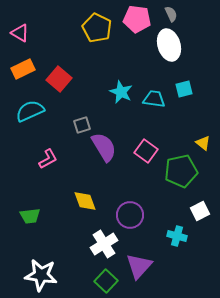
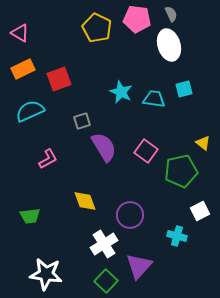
red square: rotated 30 degrees clockwise
gray square: moved 4 px up
white star: moved 5 px right, 1 px up
